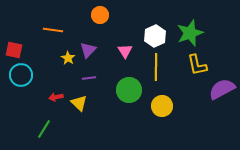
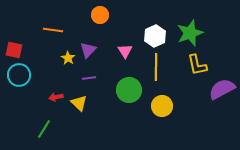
cyan circle: moved 2 px left
